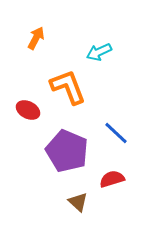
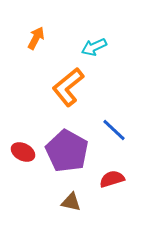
cyan arrow: moved 5 px left, 5 px up
orange L-shape: rotated 108 degrees counterclockwise
red ellipse: moved 5 px left, 42 px down
blue line: moved 2 px left, 3 px up
purple pentagon: rotated 6 degrees clockwise
brown triangle: moved 7 px left; rotated 30 degrees counterclockwise
